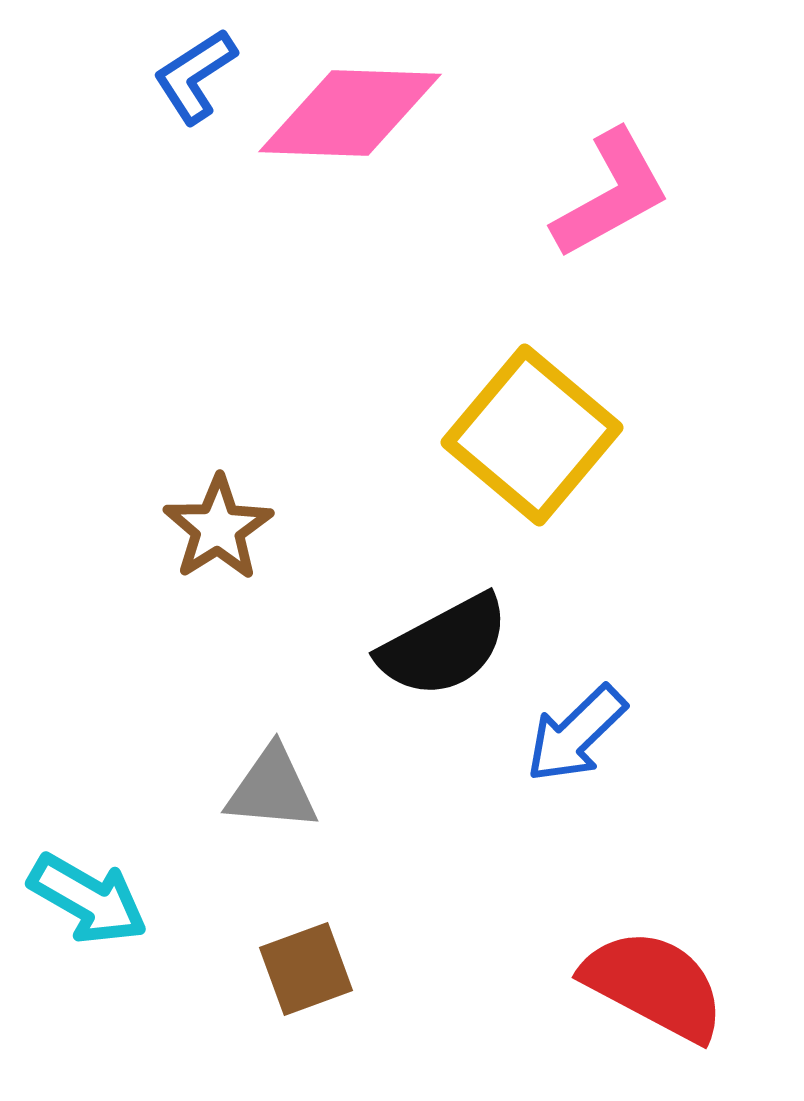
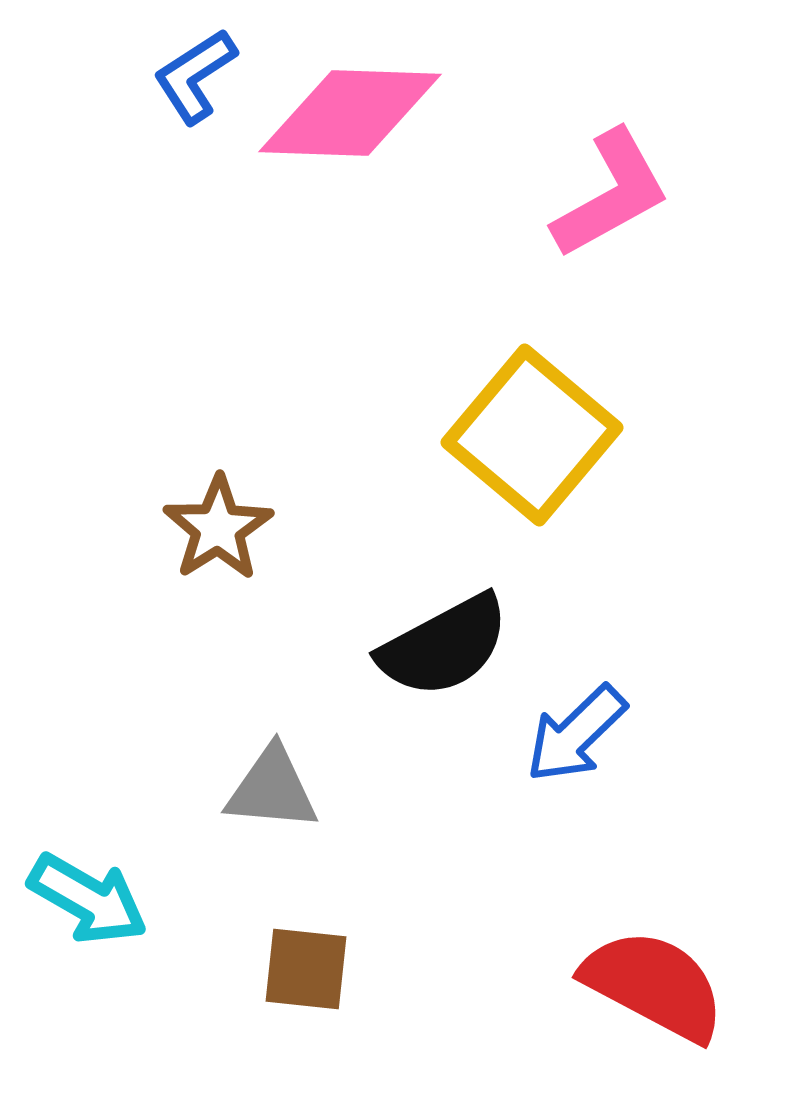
brown square: rotated 26 degrees clockwise
